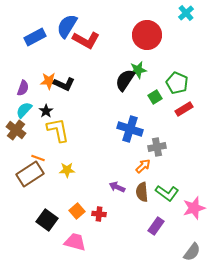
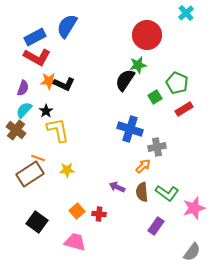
red L-shape: moved 49 px left, 17 px down
green star: moved 5 px up
black square: moved 10 px left, 2 px down
